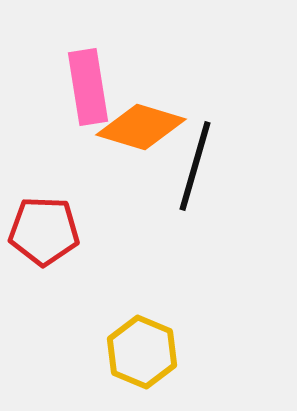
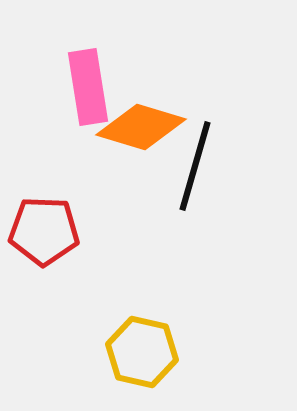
yellow hexagon: rotated 10 degrees counterclockwise
